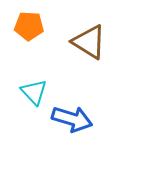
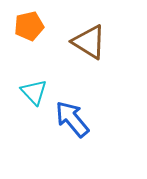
orange pentagon: rotated 16 degrees counterclockwise
blue arrow: rotated 147 degrees counterclockwise
